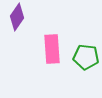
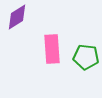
purple diamond: rotated 24 degrees clockwise
